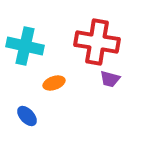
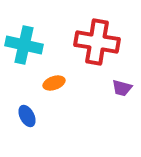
cyan cross: moved 1 px left, 1 px up
purple trapezoid: moved 12 px right, 9 px down
blue ellipse: rotated 15 degrees clockwise
